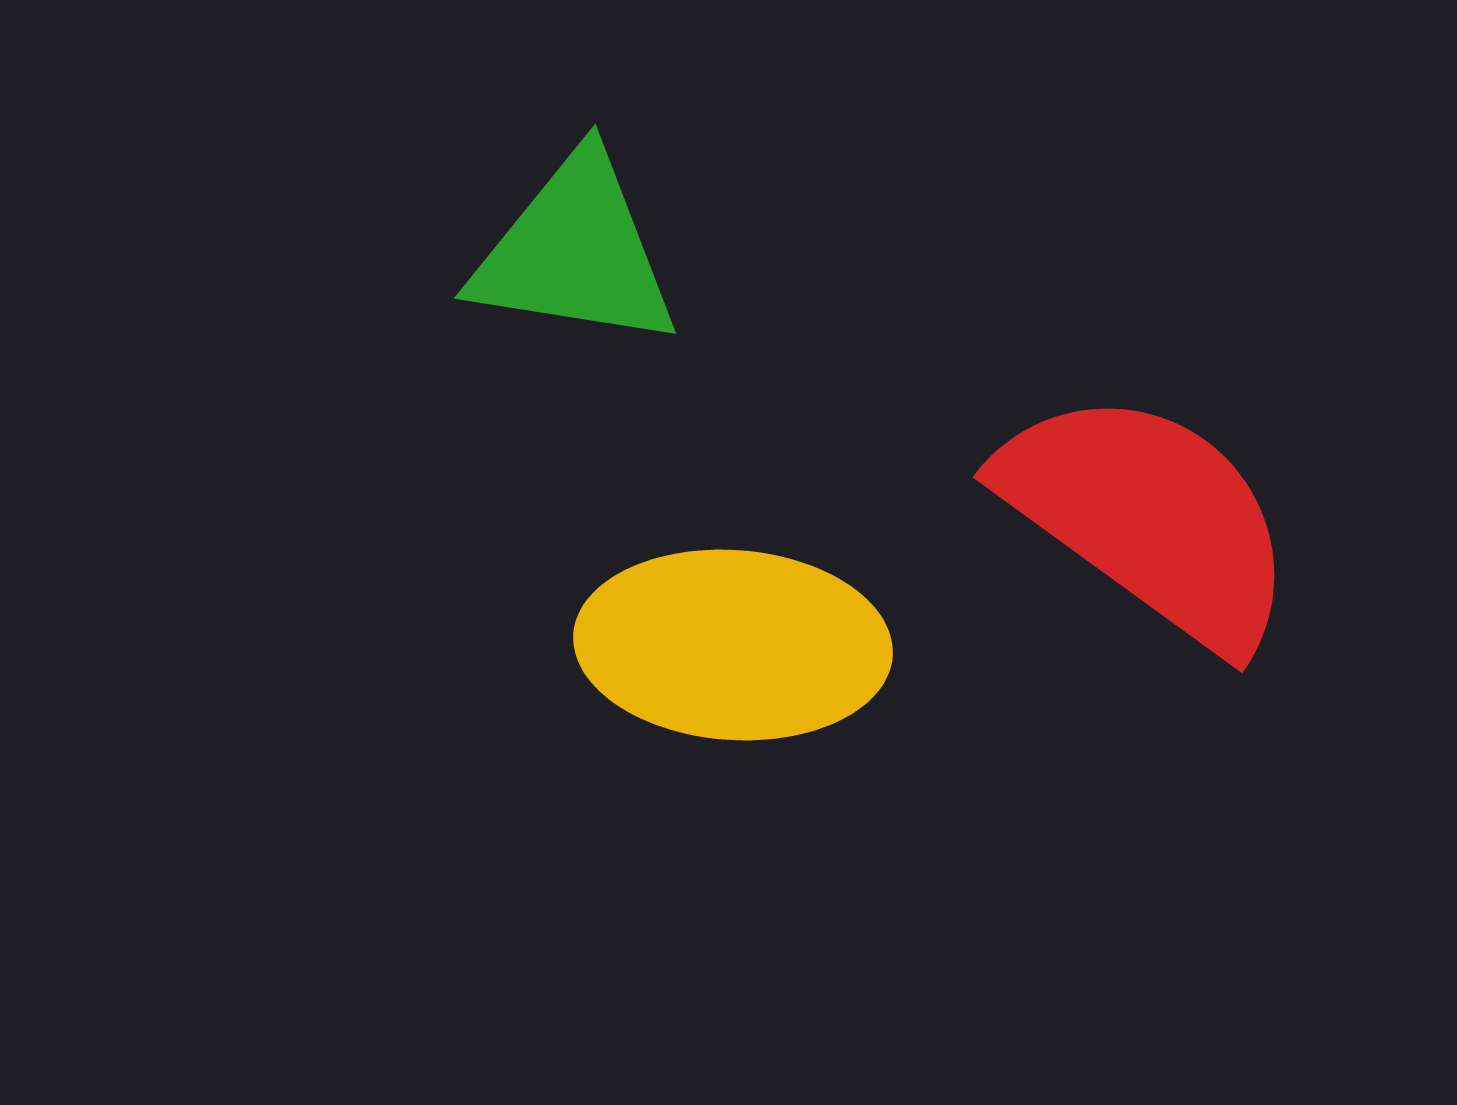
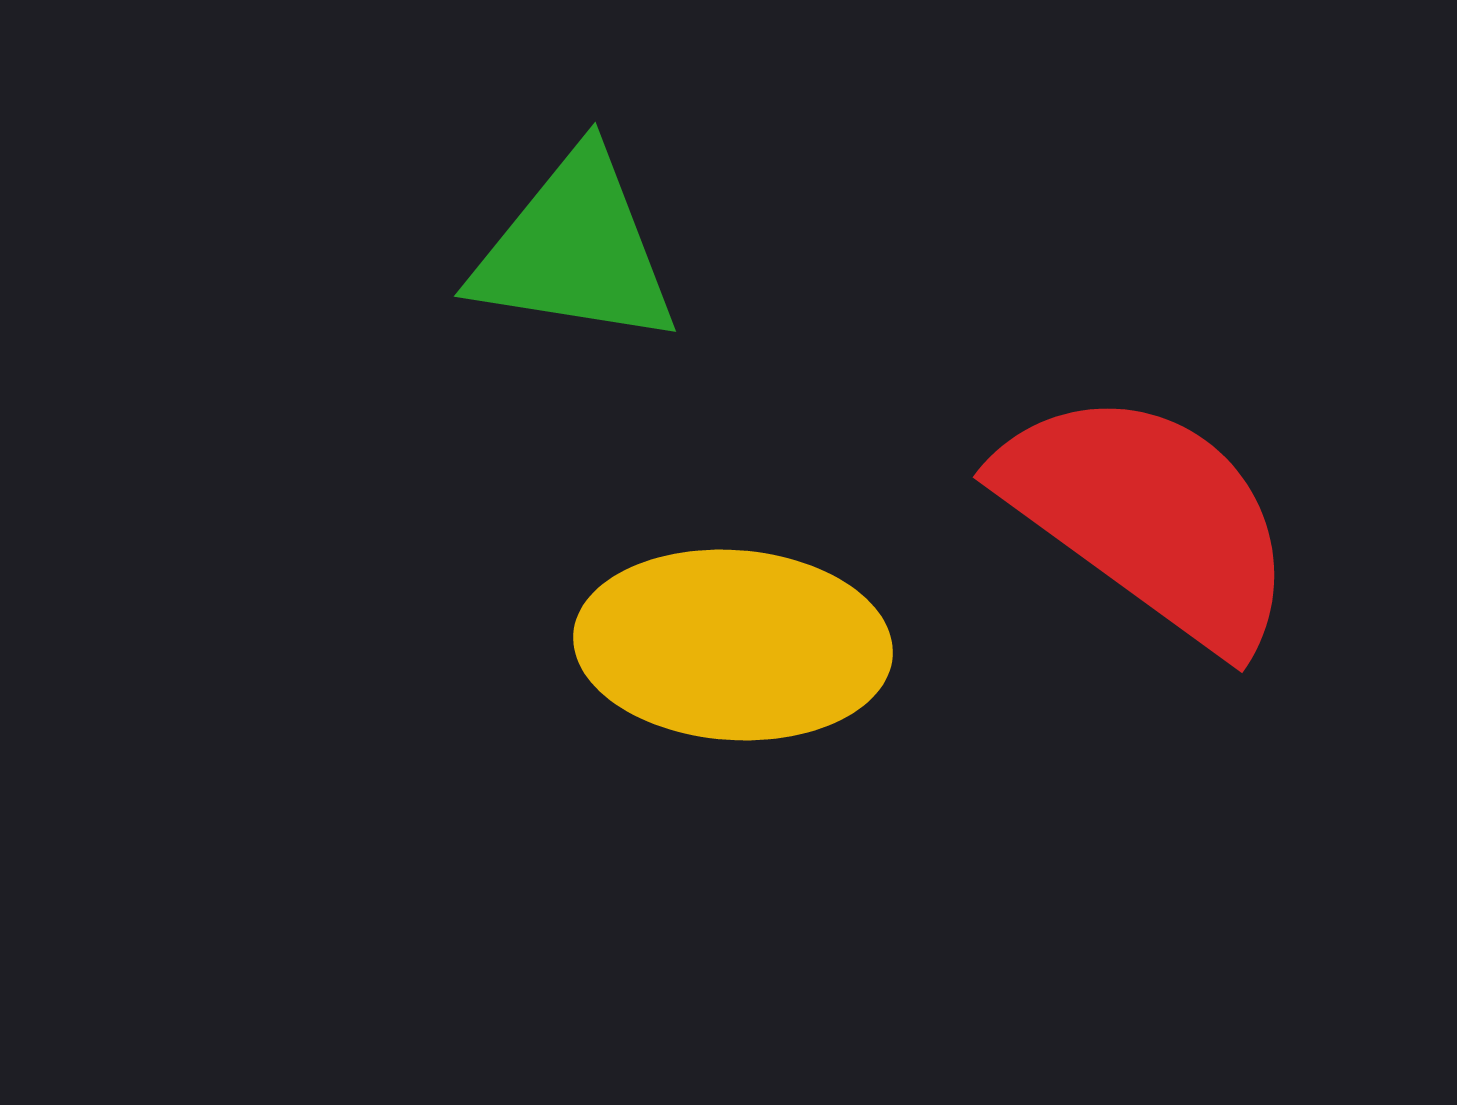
green triangle: moved 2 px up
